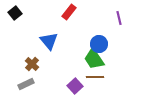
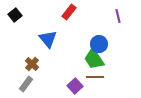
black square: moved 2 px down
purple line: moved 1 px left, 2 px up
blue triangle: moved 1 px left, 2 px up
gray rectangle: rotated 28 degrees counterclockwise
